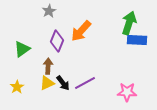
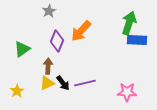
purple line: rotated 15 degrees clockwise
yellow star: moved 4 px down
